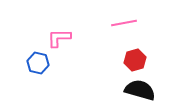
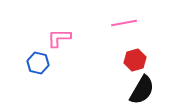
black semicircle: moved 2 px right; rotated 104 degrees clockwise
